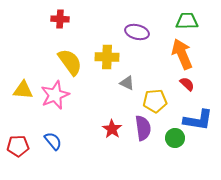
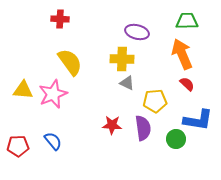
yellow cross: moved 15 px right, 2 px down
pink star: moved 2 px left, 1 px up
red star: moved 4 px up; rotated 30 degrees counterclockwise
green circle: moved 1 px right, 1 px down
